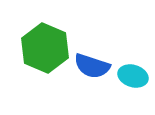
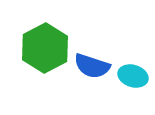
green hexagon: rotated 9 degrees clockwise
